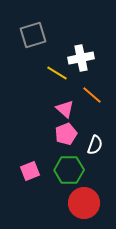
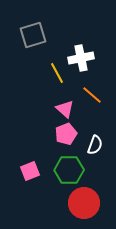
yellow line: rotated 30 degrees clockwise
